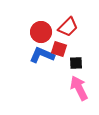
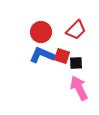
red trapezoid: moved 8 px right, 3 px down
red square: moved 3 px right, 7 px down
